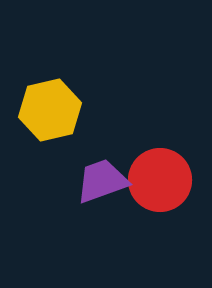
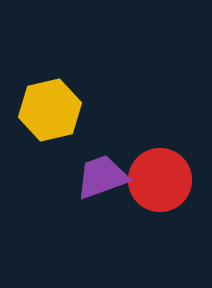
purple trapezoid: moved 4 px up
